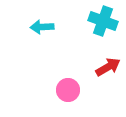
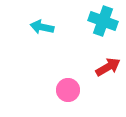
cyan arrow: rotated 15 degrees clockwise
